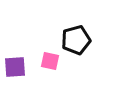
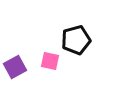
purple square: rotated 25 degrees counterclockwise
